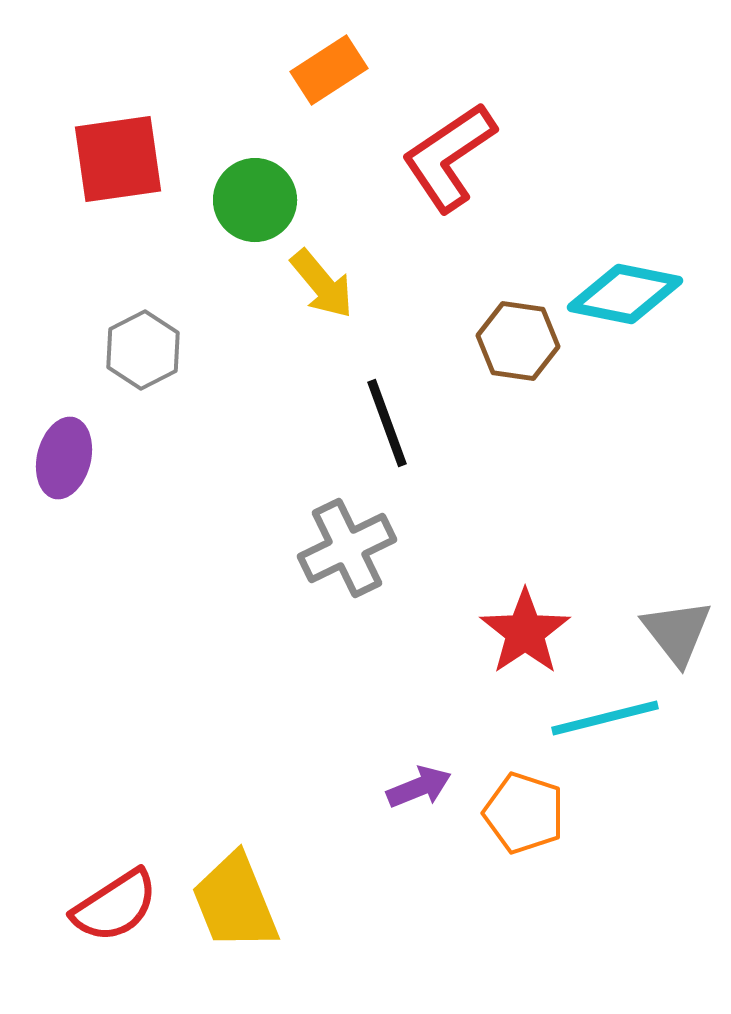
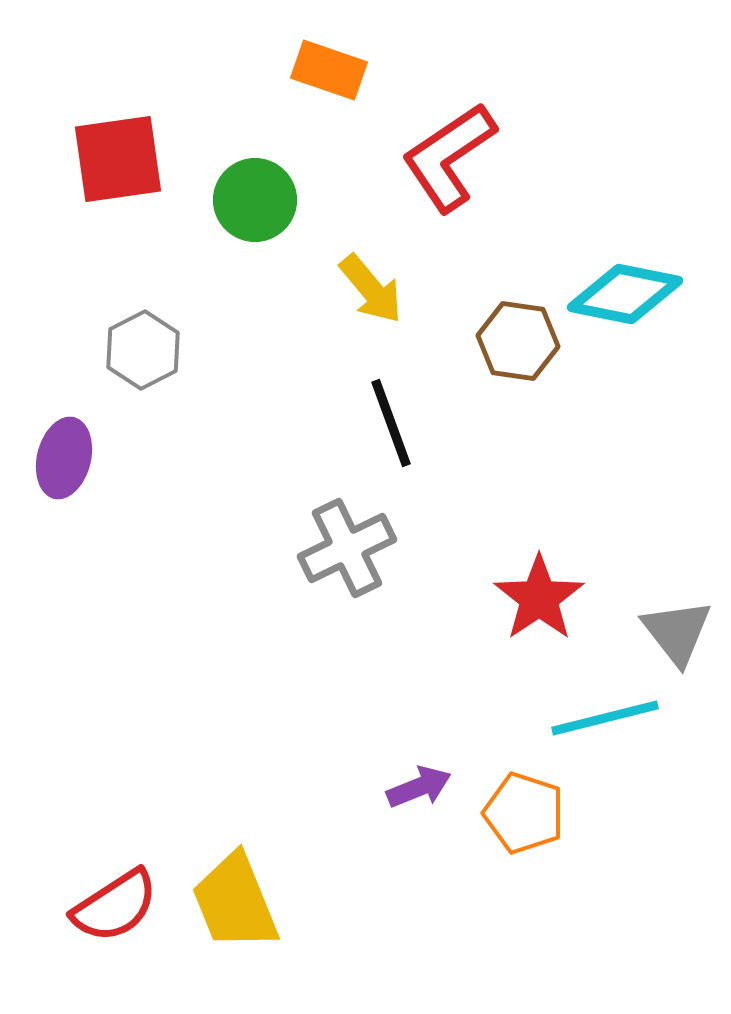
orange rectangle: rotated 52 degrees clockwise
yellow arrow: moved 49 px right, 5 px down
black line: moved 4 px right
red star: moved 14 px right, 34 px up
